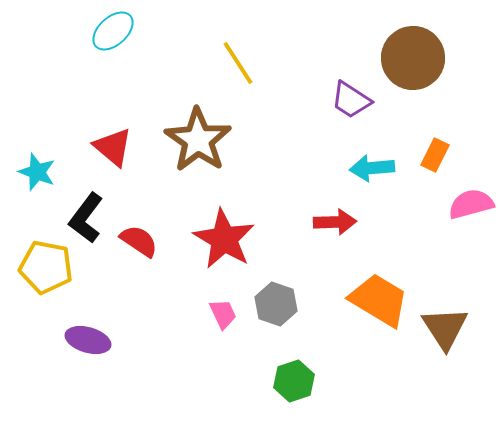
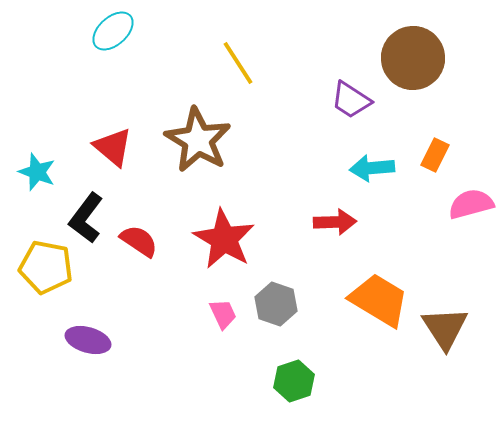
brown star: rotated 4 degrees counterclockwise
